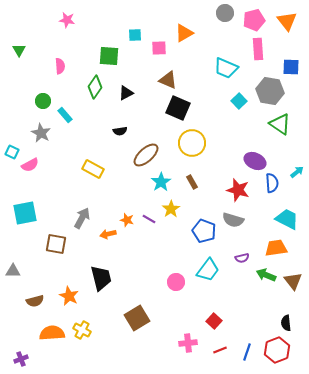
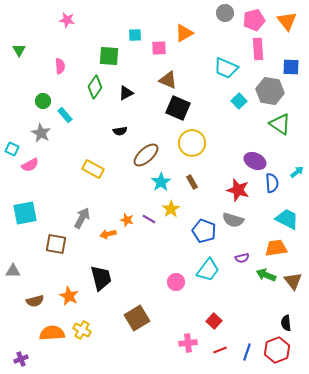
cyan square at (12, 152): moved 3 px up
